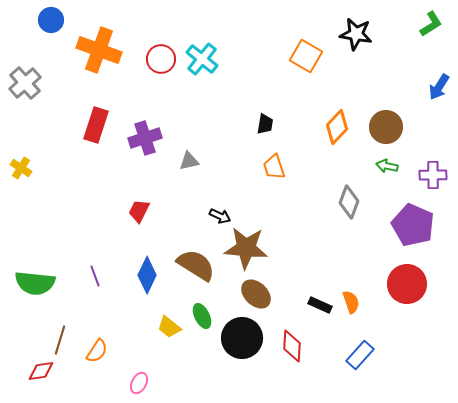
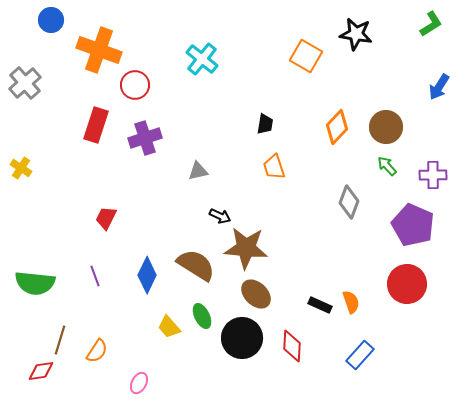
red circle at (161, 59): moved 26 px left, 26 px down
gray triangle at (189, 161): moved 9 px right, 10 px down
green arrow at (387, 166): rotated 35 degrees clockwise
red trapezoid at (139, 211): moved 33 px left, 7 px down
yellow trapezoid at (169, 327): rotated 10 degrees clockwise
